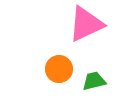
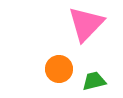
pink triangle: rotated 21 degrees counterclockwise
